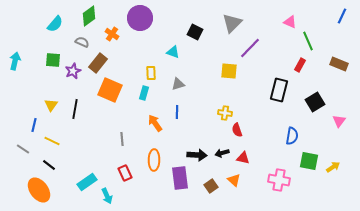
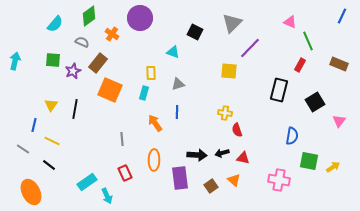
orange ellipse at (39, 190): moved 8 px left, 2 px down; rotated 10 degrees clockwise
